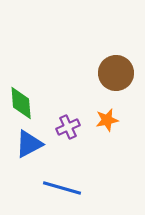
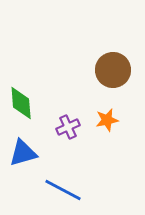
brown circle: moved 3 px left, 3 px up
blue triangle: moved 6 px left, 9 px down; rotated 12 degrees clockwise
blue line: moved 1 px right, 2 px down; rotated 12 degrees clockwise
